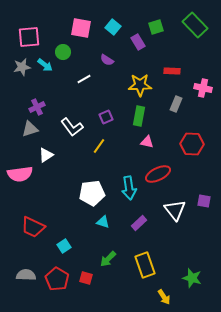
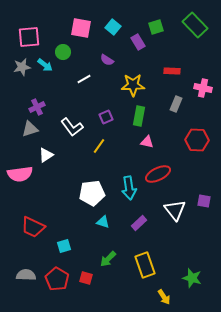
yellow star at (140, 85): moved 7 px left
red hexagon at (192, 144): moved 5 px right, 4 px up
cyan square at (64, 246): rotated 16 degrees clockwise
